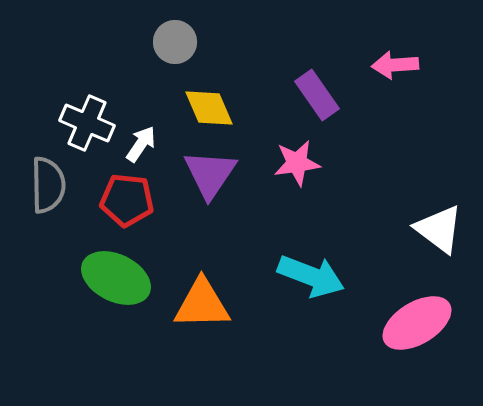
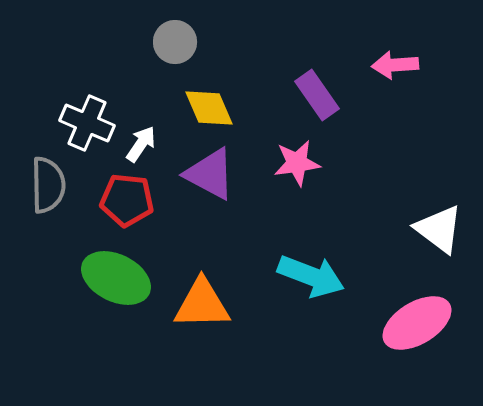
purple triangle: rotated 36 degrees counterclockwise
